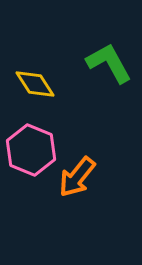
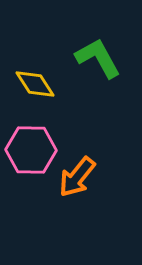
green L-shape: moved 11 px left, 5 px up
pink hexagon: rotated 21 degrees counterclockwise
